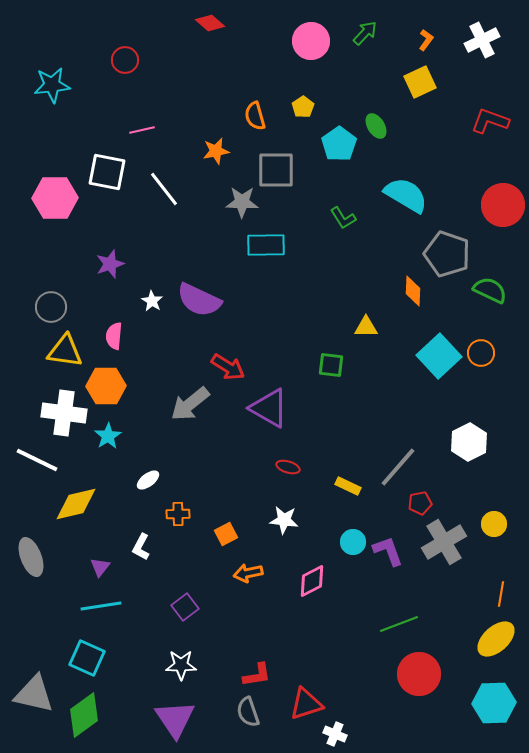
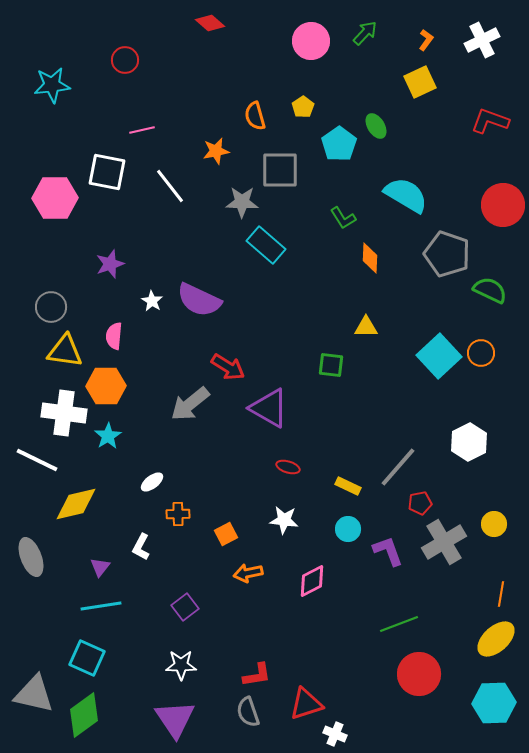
gray square at (276, 170): moved 4 px right
white line at (164, 189): moved 6 px right, 3 px up
cyan rectangle at (266, 245): rotated 42 degrees clockwise
orange diamond at (413, 291): moved 43 px left, 33 px up
white ellipse at (148, 480): moved 4 px right, 2 px down
cyan circle at (353, 542): moved 5 px left, 13 px up
